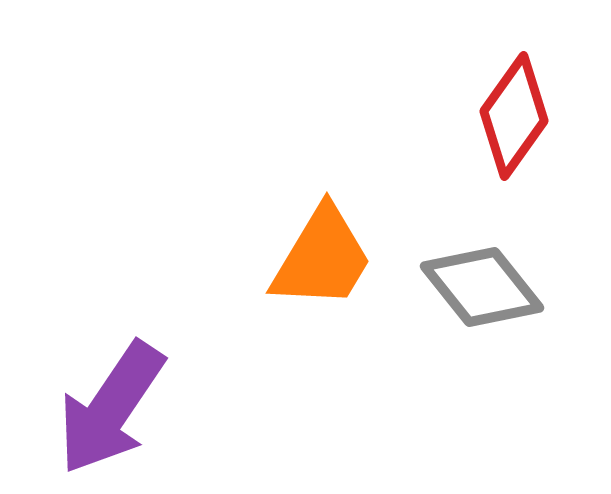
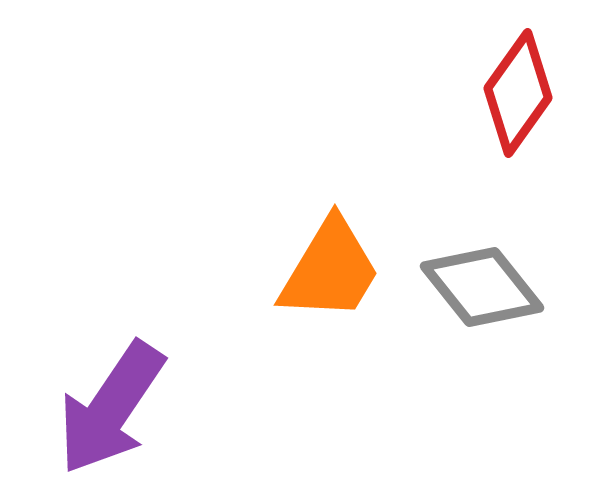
red diamond: moved 4 px right, 23 px up
orange trapezoid: moved 8 px right, 12 px down
